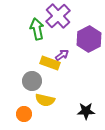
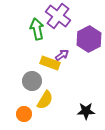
purple cross: rotated 10 degrees counterclockwise
yellow semicircle: rotated 72 degrees counterclockwise
